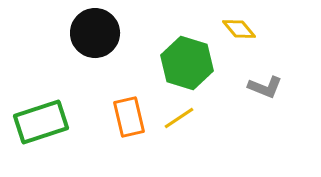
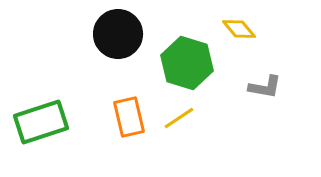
black circle: moved 23 px right, 1 px down
gray L-shape: rotated 12 degrees counterclockwise
